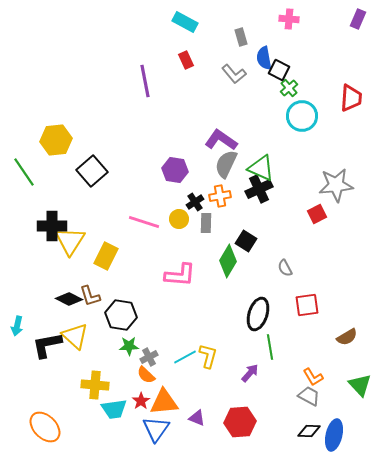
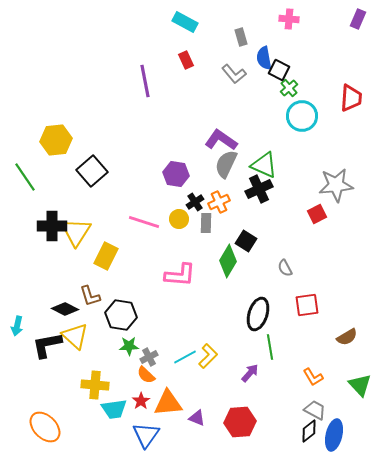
green triangle at (261, 168): moved 3 px right, 3 px up
purple hexagon at (175, 170): moved 1 px right, 4 px down
green line at (24, 172): moved 1 px right, 5 px down
orange cross at (220, 196): moved 1 px left, 6 px down; rotated 15 degrees counterclockwise
yellow triangle at (70, 241): moved 6 px right, 9 px up
black diamond at (69, 299): moved 4 px left, 10 px down
yellow L-shape at (208, 356): rotated 30 degrees clockwise
gray trapezoid at (309, 396): moved 6 px right, 14 px down
orange triangle at (164, 402): moved 4 px right, 1 px down
blue triangle at (156, 429): moved 10 px left, 6 px down
black diamond at (309, 431): rotated 40 degrees counterclockwise
